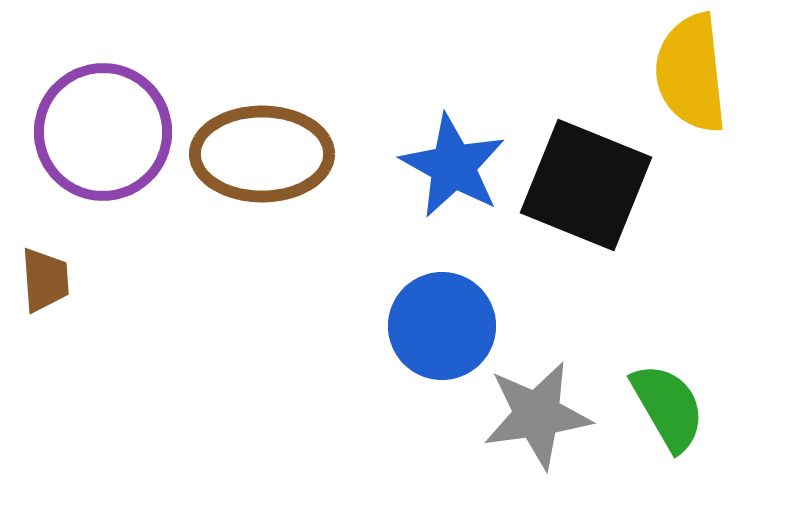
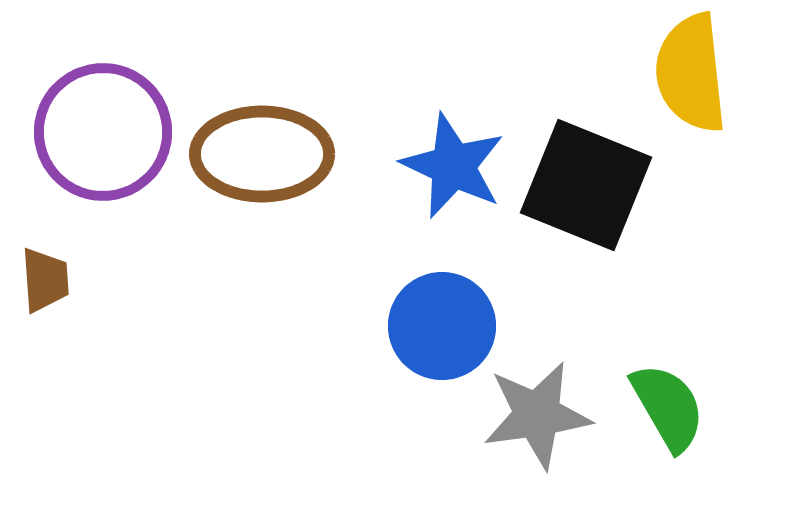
blue star: rotated 4 degrees counterclockwise
